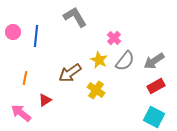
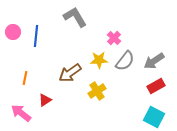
yellow star: rotated 30 degrees counterclockwise
yellow cross: moved 1 px right, 1 px down; rotated 24 degrees clockwise
